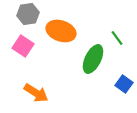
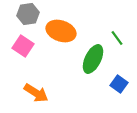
blue square: moved 5 px left
